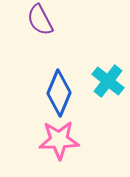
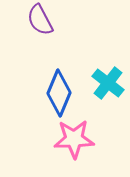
cyan cross: moved 2 px down
pink star: moved 15 px right, 1 px up
